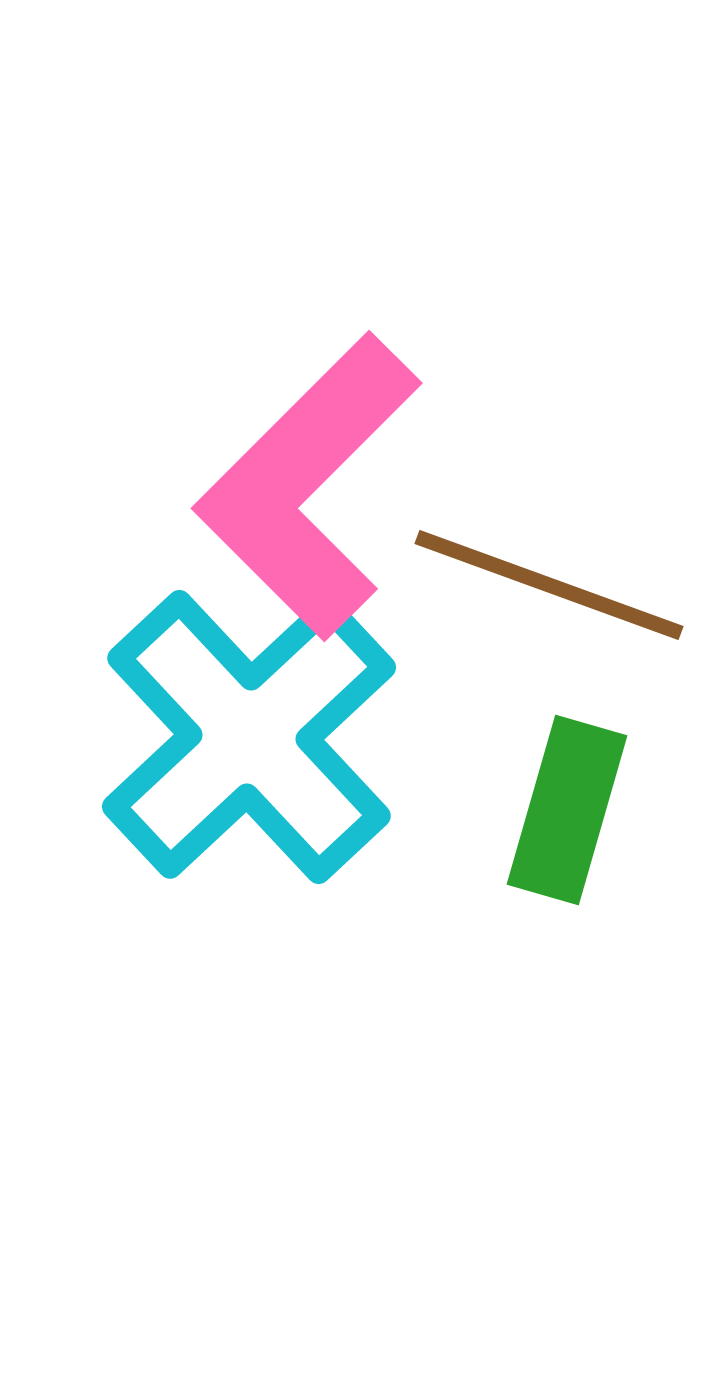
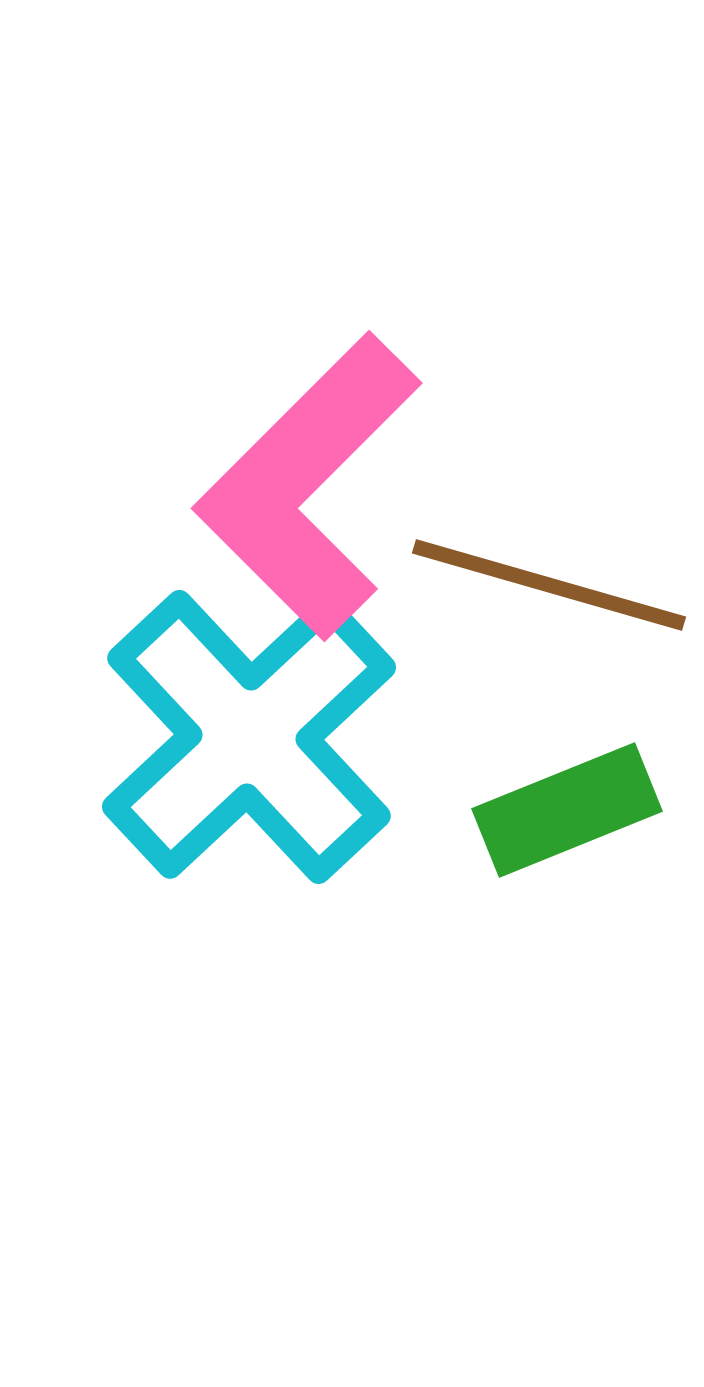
brown line: rotated 4 degrees counterclockwise
green rectangle: rotated 52 degrees clockwise
